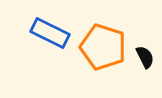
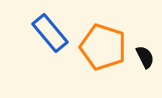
blue rectangle: rotated 24 degrees clockwise
